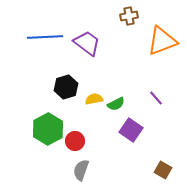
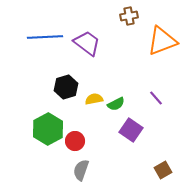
brown square: rotated 30 degrees clockwise
